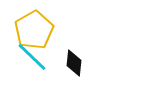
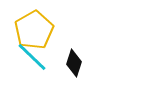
black diamond: rotated 12 degrees clockwise
